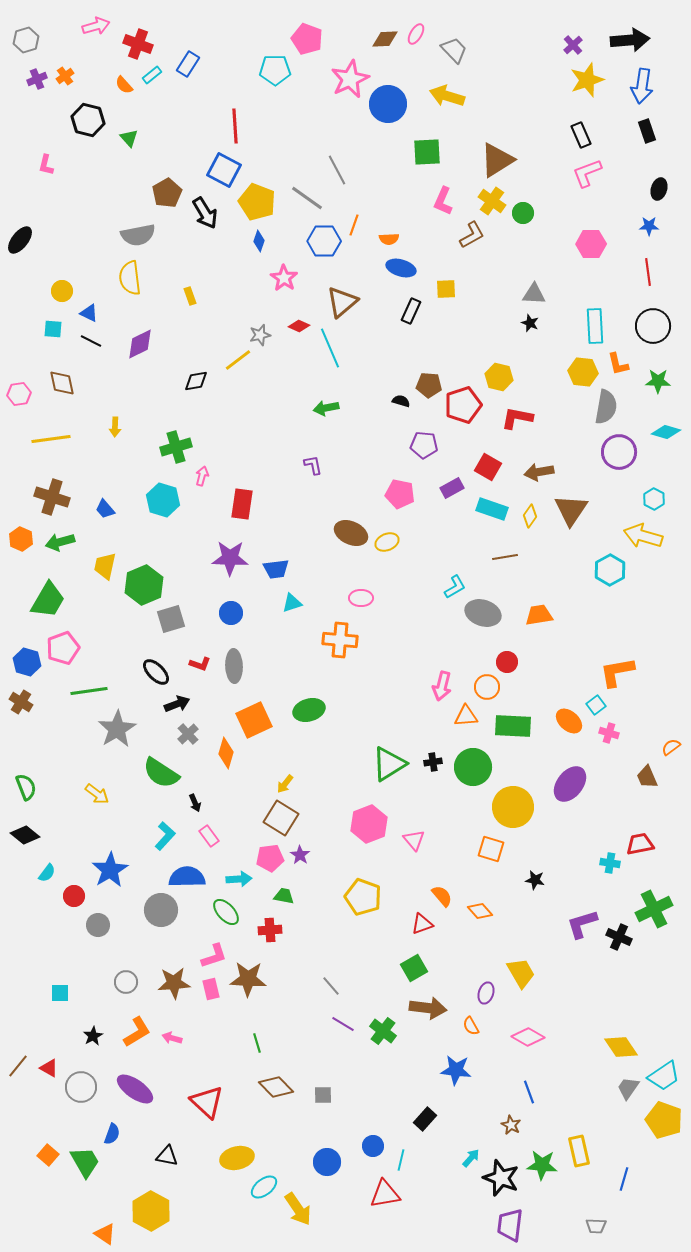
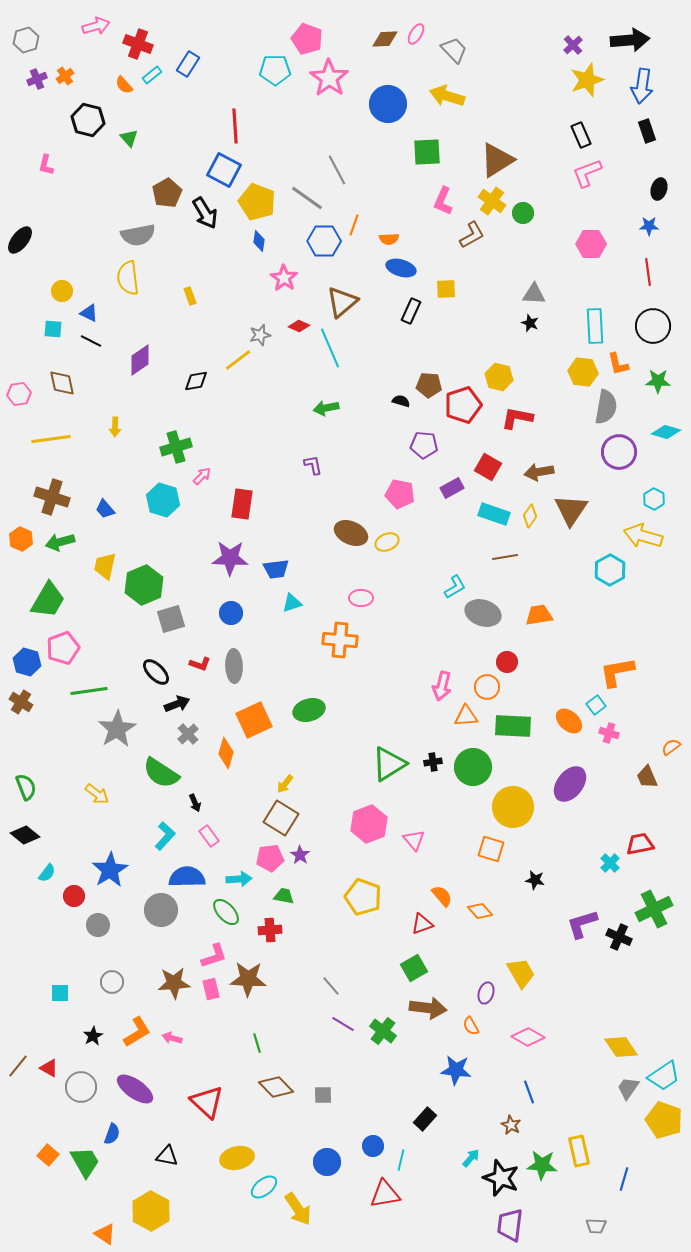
pink star at (350, 79): moved 21 px left, 1 px up; rotated 12 degrees counterclockwise
blue diamond at (259, 241): rotated 10 degrees counterclockwise
yellow semicircle at (130, 278): moved 2 px left
purple diamond at (140, 344): moved 16 px down; rotated 8 degrees counterclockwise
pink arrow at (202, 476): rotated 30 degrees clockwise
cyan rectangle at (492, 509): moved 2 px right, 5 px down
cyan cross at (610, 863): rotated 36 degrees clockwise
gray circle at (126, 982): moved 14 px left
